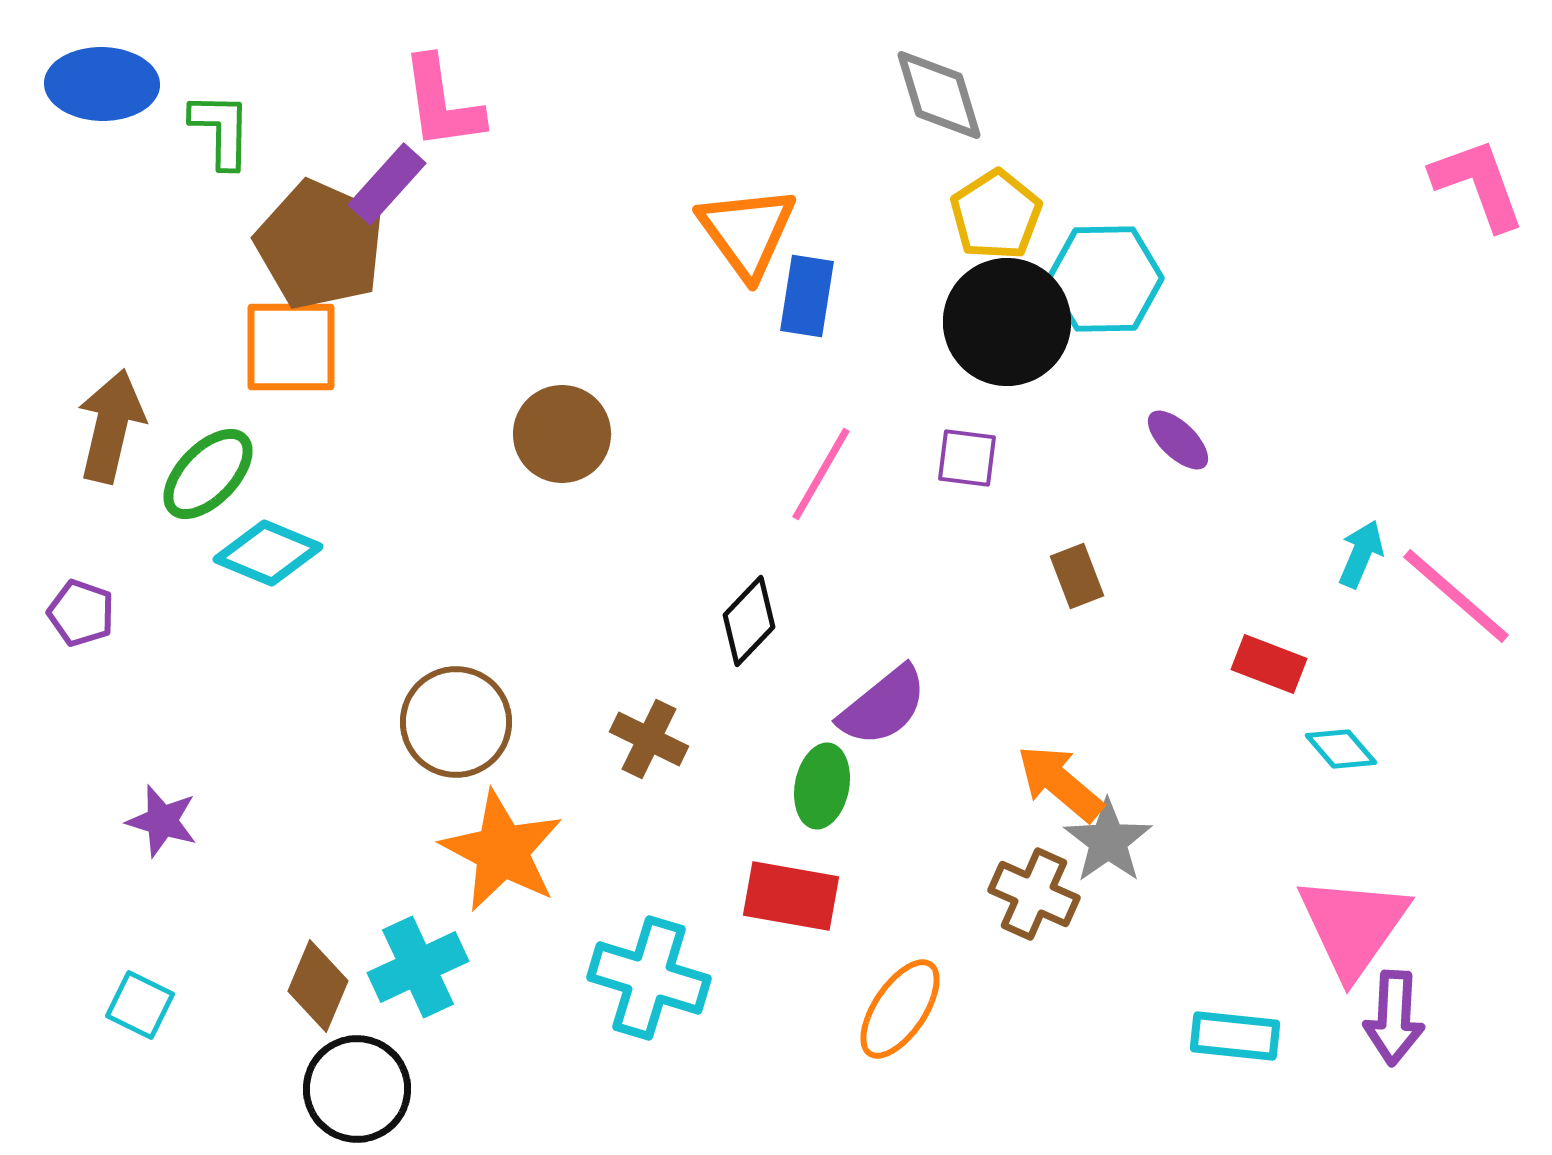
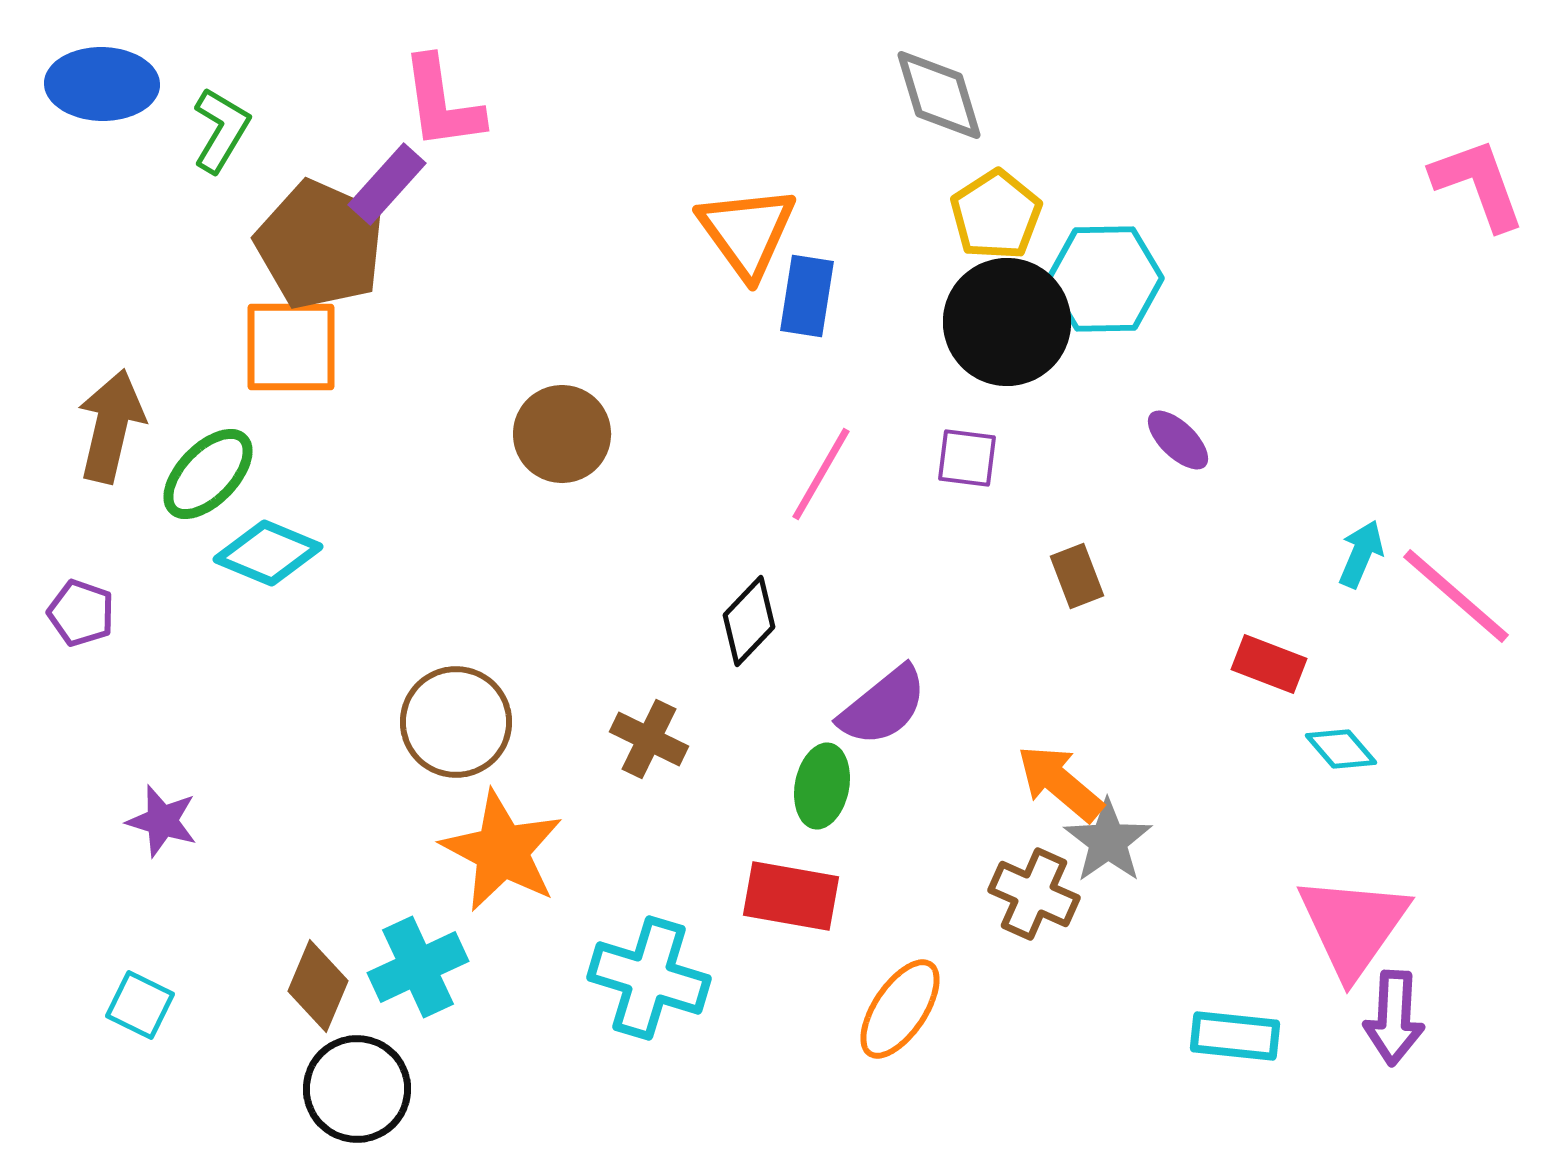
green L-shape at (221, 130): rotated 30 degrees clockwise
